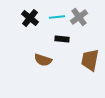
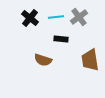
cyan line: moved 1 px left
black rectangle: moved 1 px left
brown trapezoid: rotated 20 degrees counterclockwise
